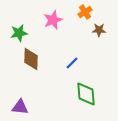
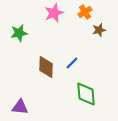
pink star: moved 1 px right, 7 px up
brown star: rotated 16 degrees counterclockwise
brown diamond: moved 15 px right, 8 px down
